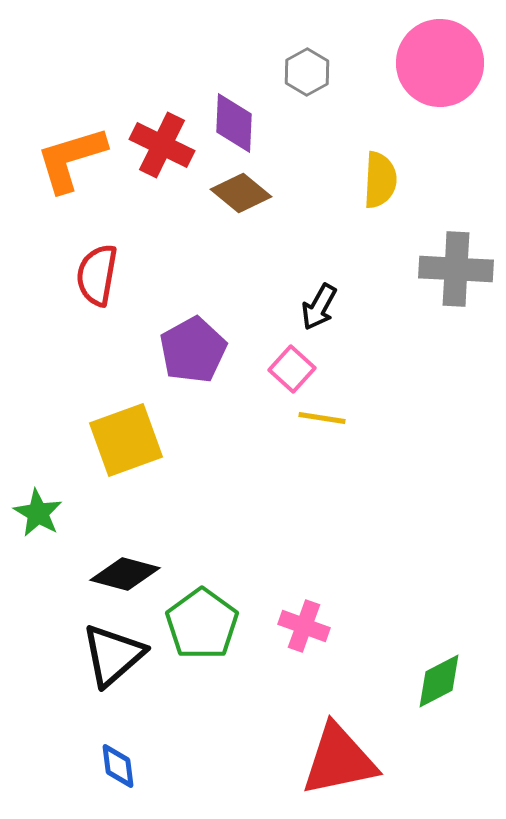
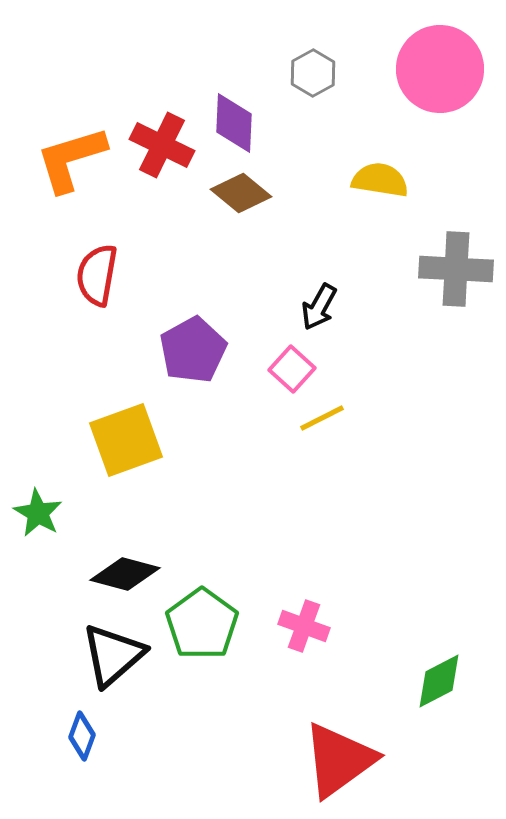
pink circle: moved 6 px down
gray hexagon: moved 6 px right, 1 px down
yellow semicircle: rotated 84 degrees counterclockwise
yellow line: rotated 36 degrees counterclockwise
red triangle: rotated 24 degrees counterclockwise
blue diamond: moved 36 px left, 30 px up; rotated 27 degrees clockwise
